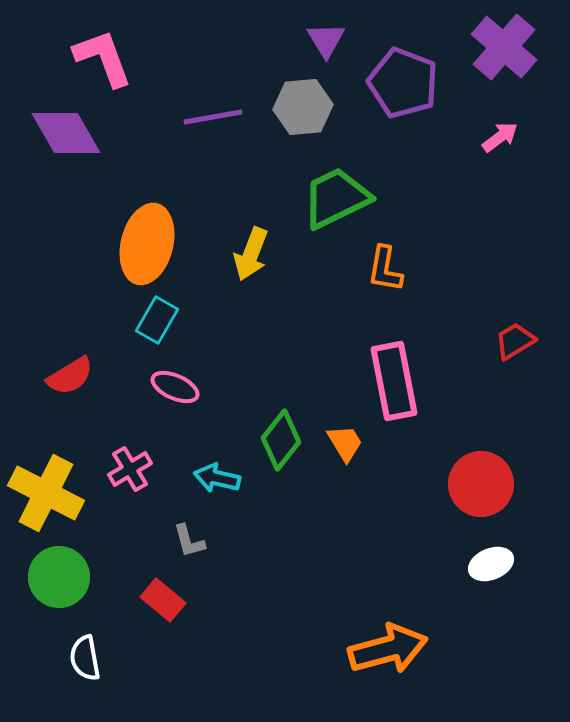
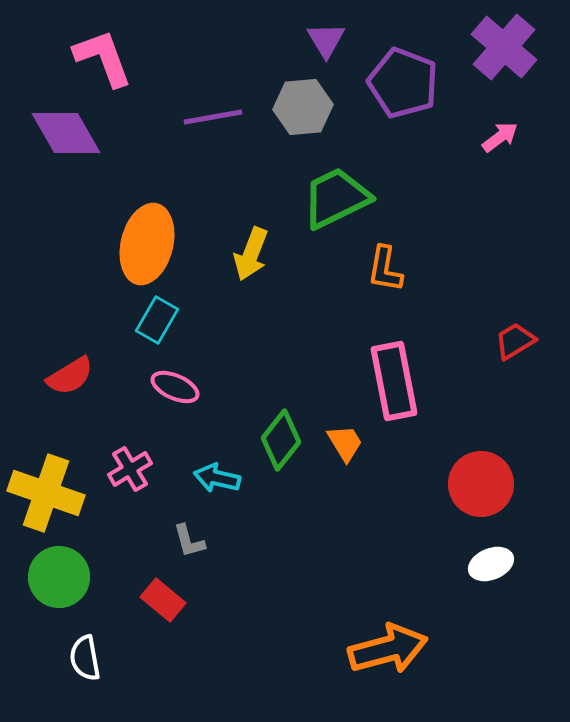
yellow cross: rotated 8 degrees counterclockwise
